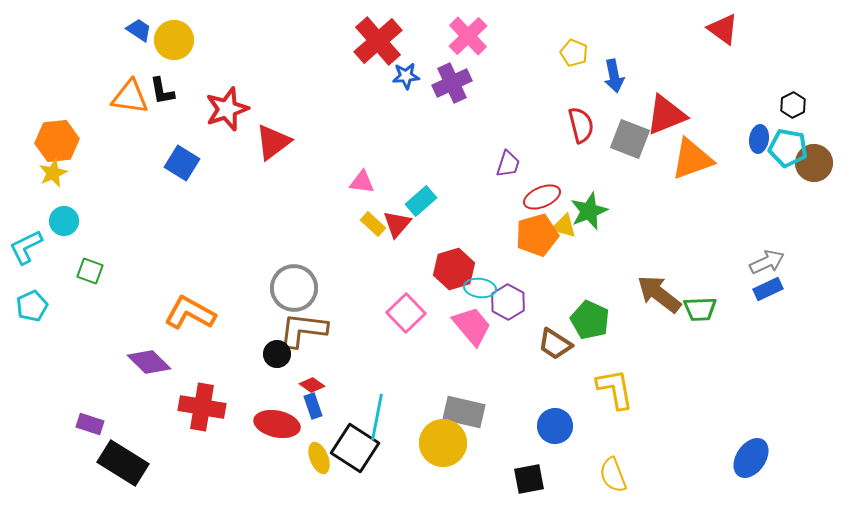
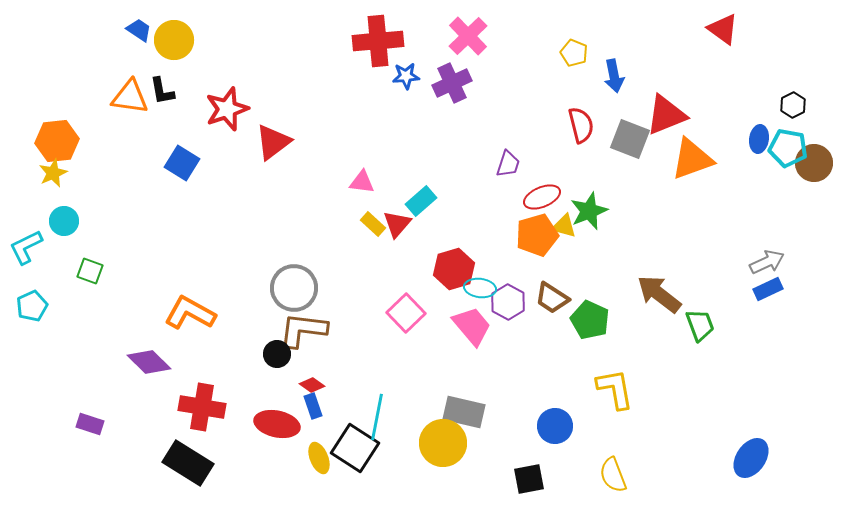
red cross at (378, 41): rotated 36 degrees clockwise
green trapezoid at (700, 309): moved 16 px down; rotated 108 degrees counterclockwise
brown trapezoid at (555, 344): moved 3 px left, 46 px up
black rectangle at (123, 463): moved 65 px right
